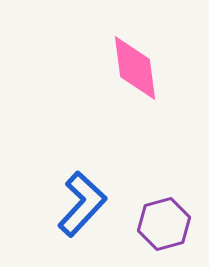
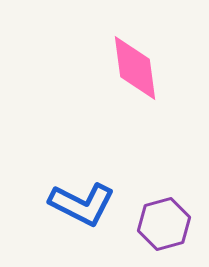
blue L-shape: rotated 74 degrees clockwise
